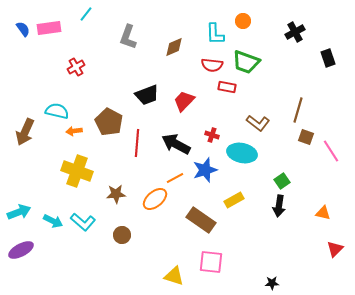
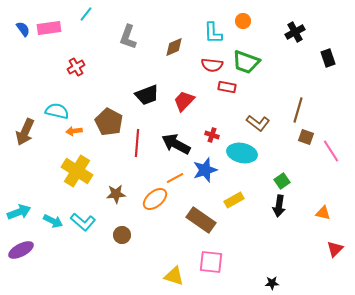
cyan L-shape at (215, 34): moved 2 px left, 1 px up
yellow cross at (77, 171): rotated 12 degrees clockwise
